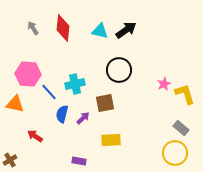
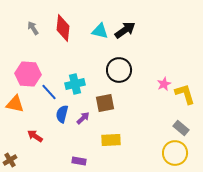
black arrow: moved 1 px left
